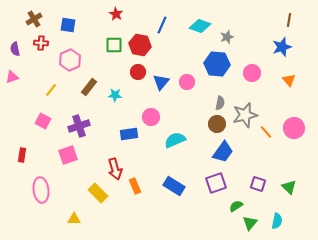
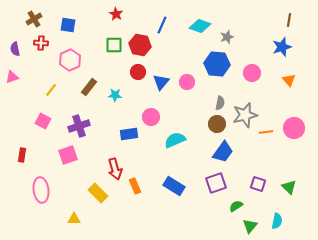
orange line at (266, 132): rotated 56 degrees counterclockwise
green triangle at (250, 223): moved 3 px down
